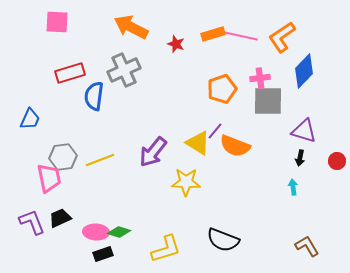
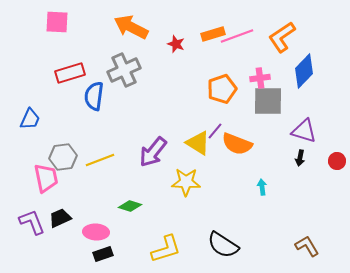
pink line: moved 4 px left; rotated 32 degrees counterclockwise
orange semicircle: moved 2 px right, 2 px up
pink trapezoid: moved 3 px left
cyan arrow: moved 31 px left
green diamond: moved 11 px right, 26 px up
black semicircle: moved 5 px down; rotated 12 degrees clockwise
